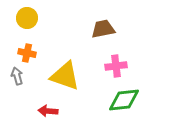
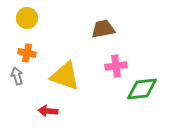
green diamond: moved 18 px right, 11 px up
